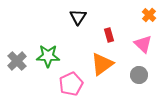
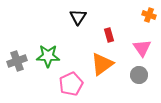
orange cross: rotated 24 degrees counterclockwise
pink triangle: moved 1 px left, 4 px down; rotated 12 degrees clockwise
gray cross: rotated 24 degrees clockwise
